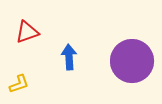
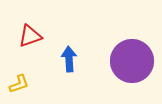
red triangle: moved 3 px right, 4 px down
blue arrow: moved 2 px down
